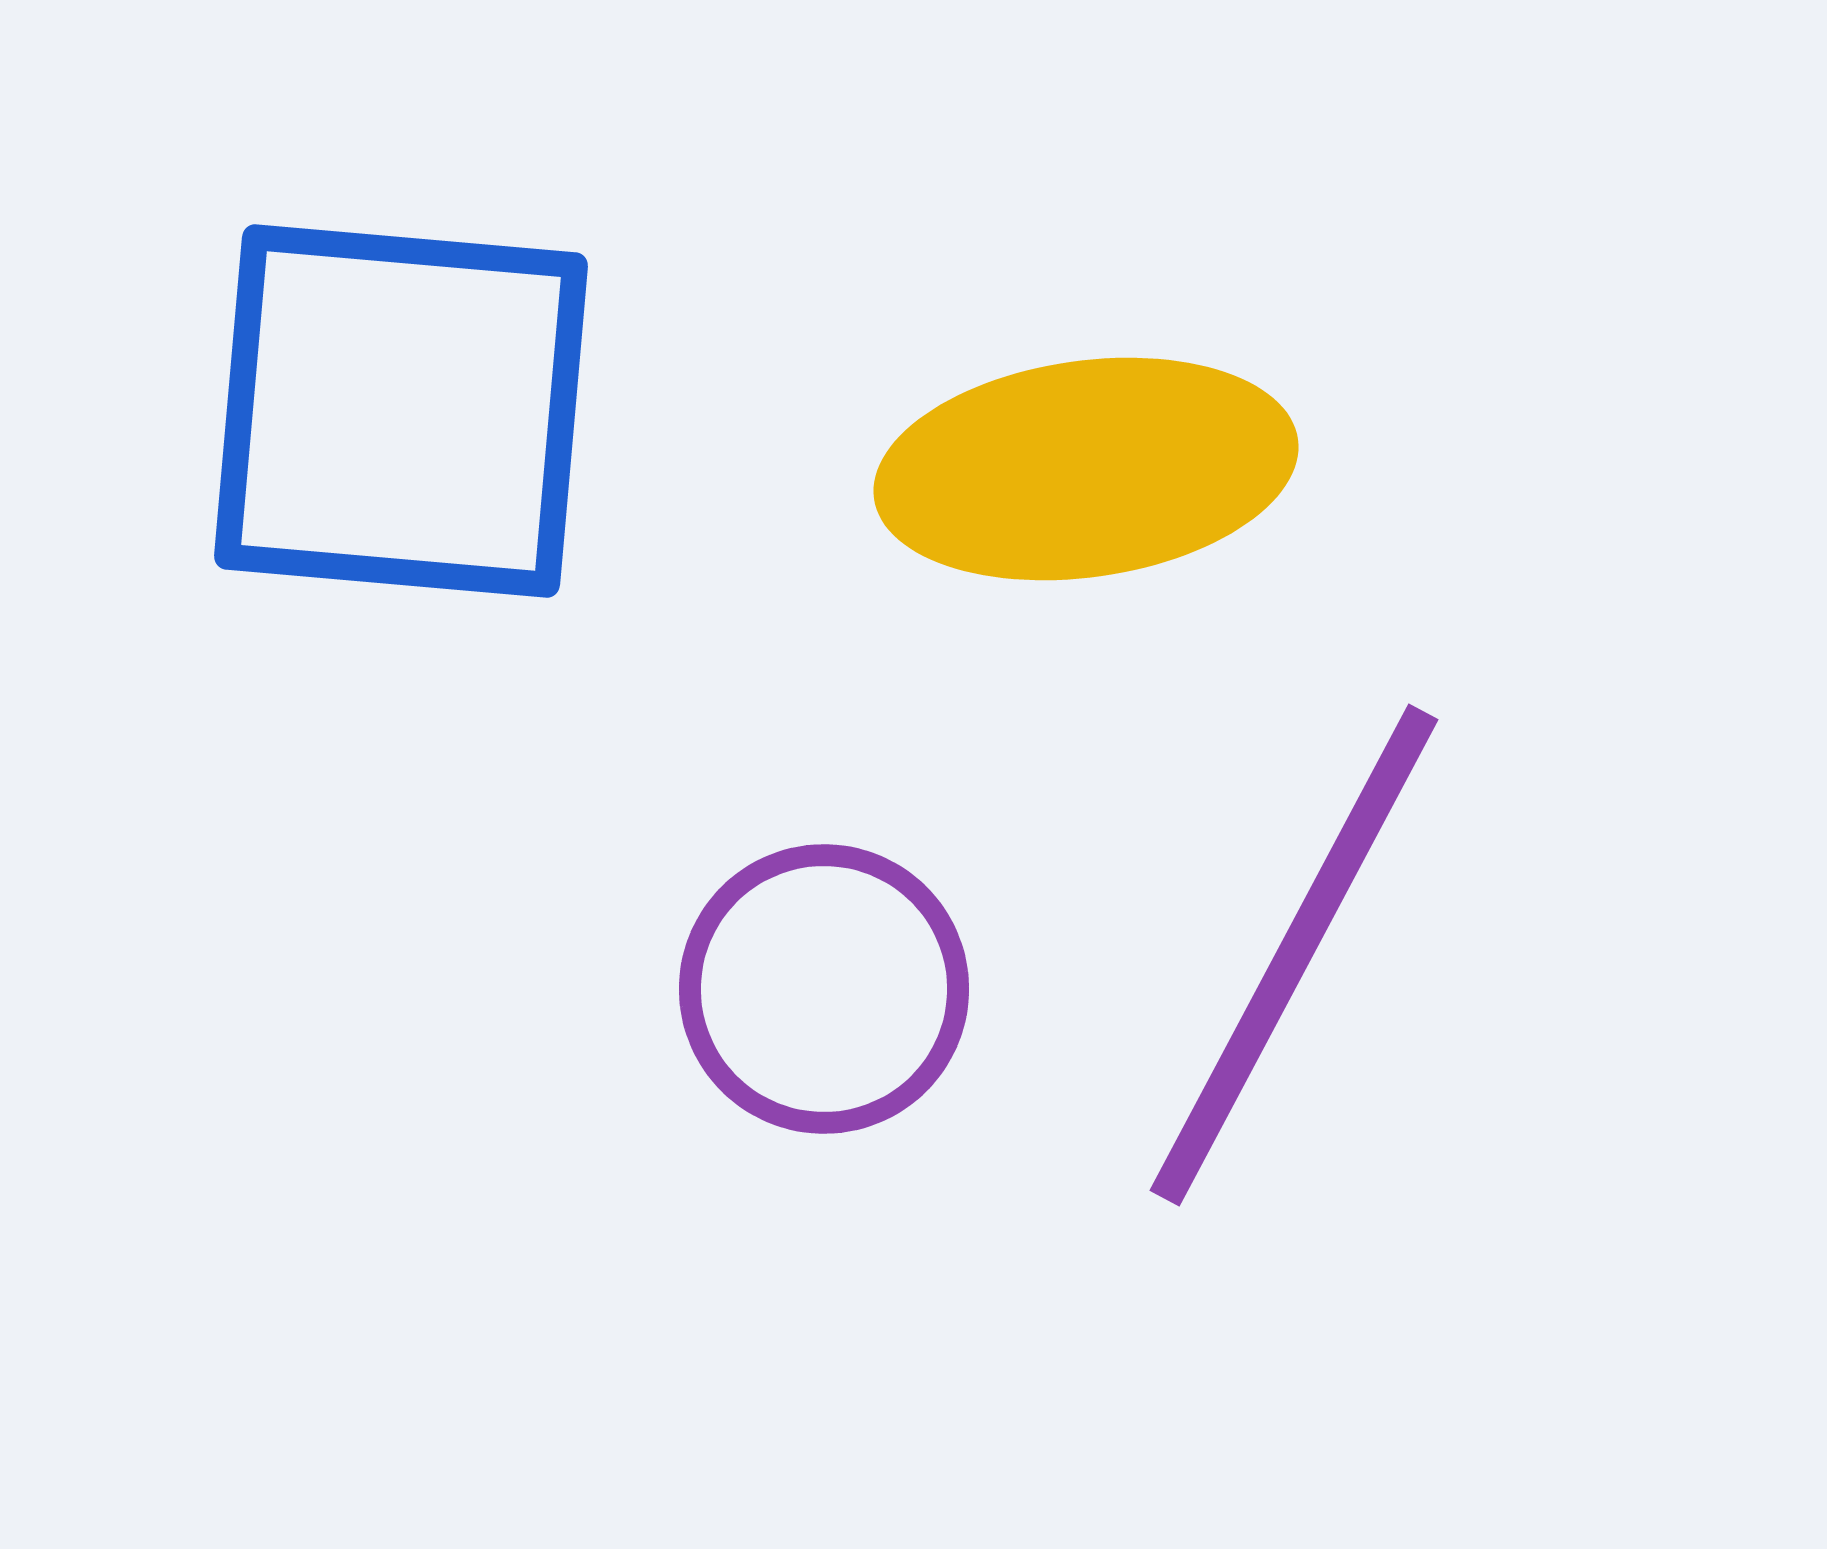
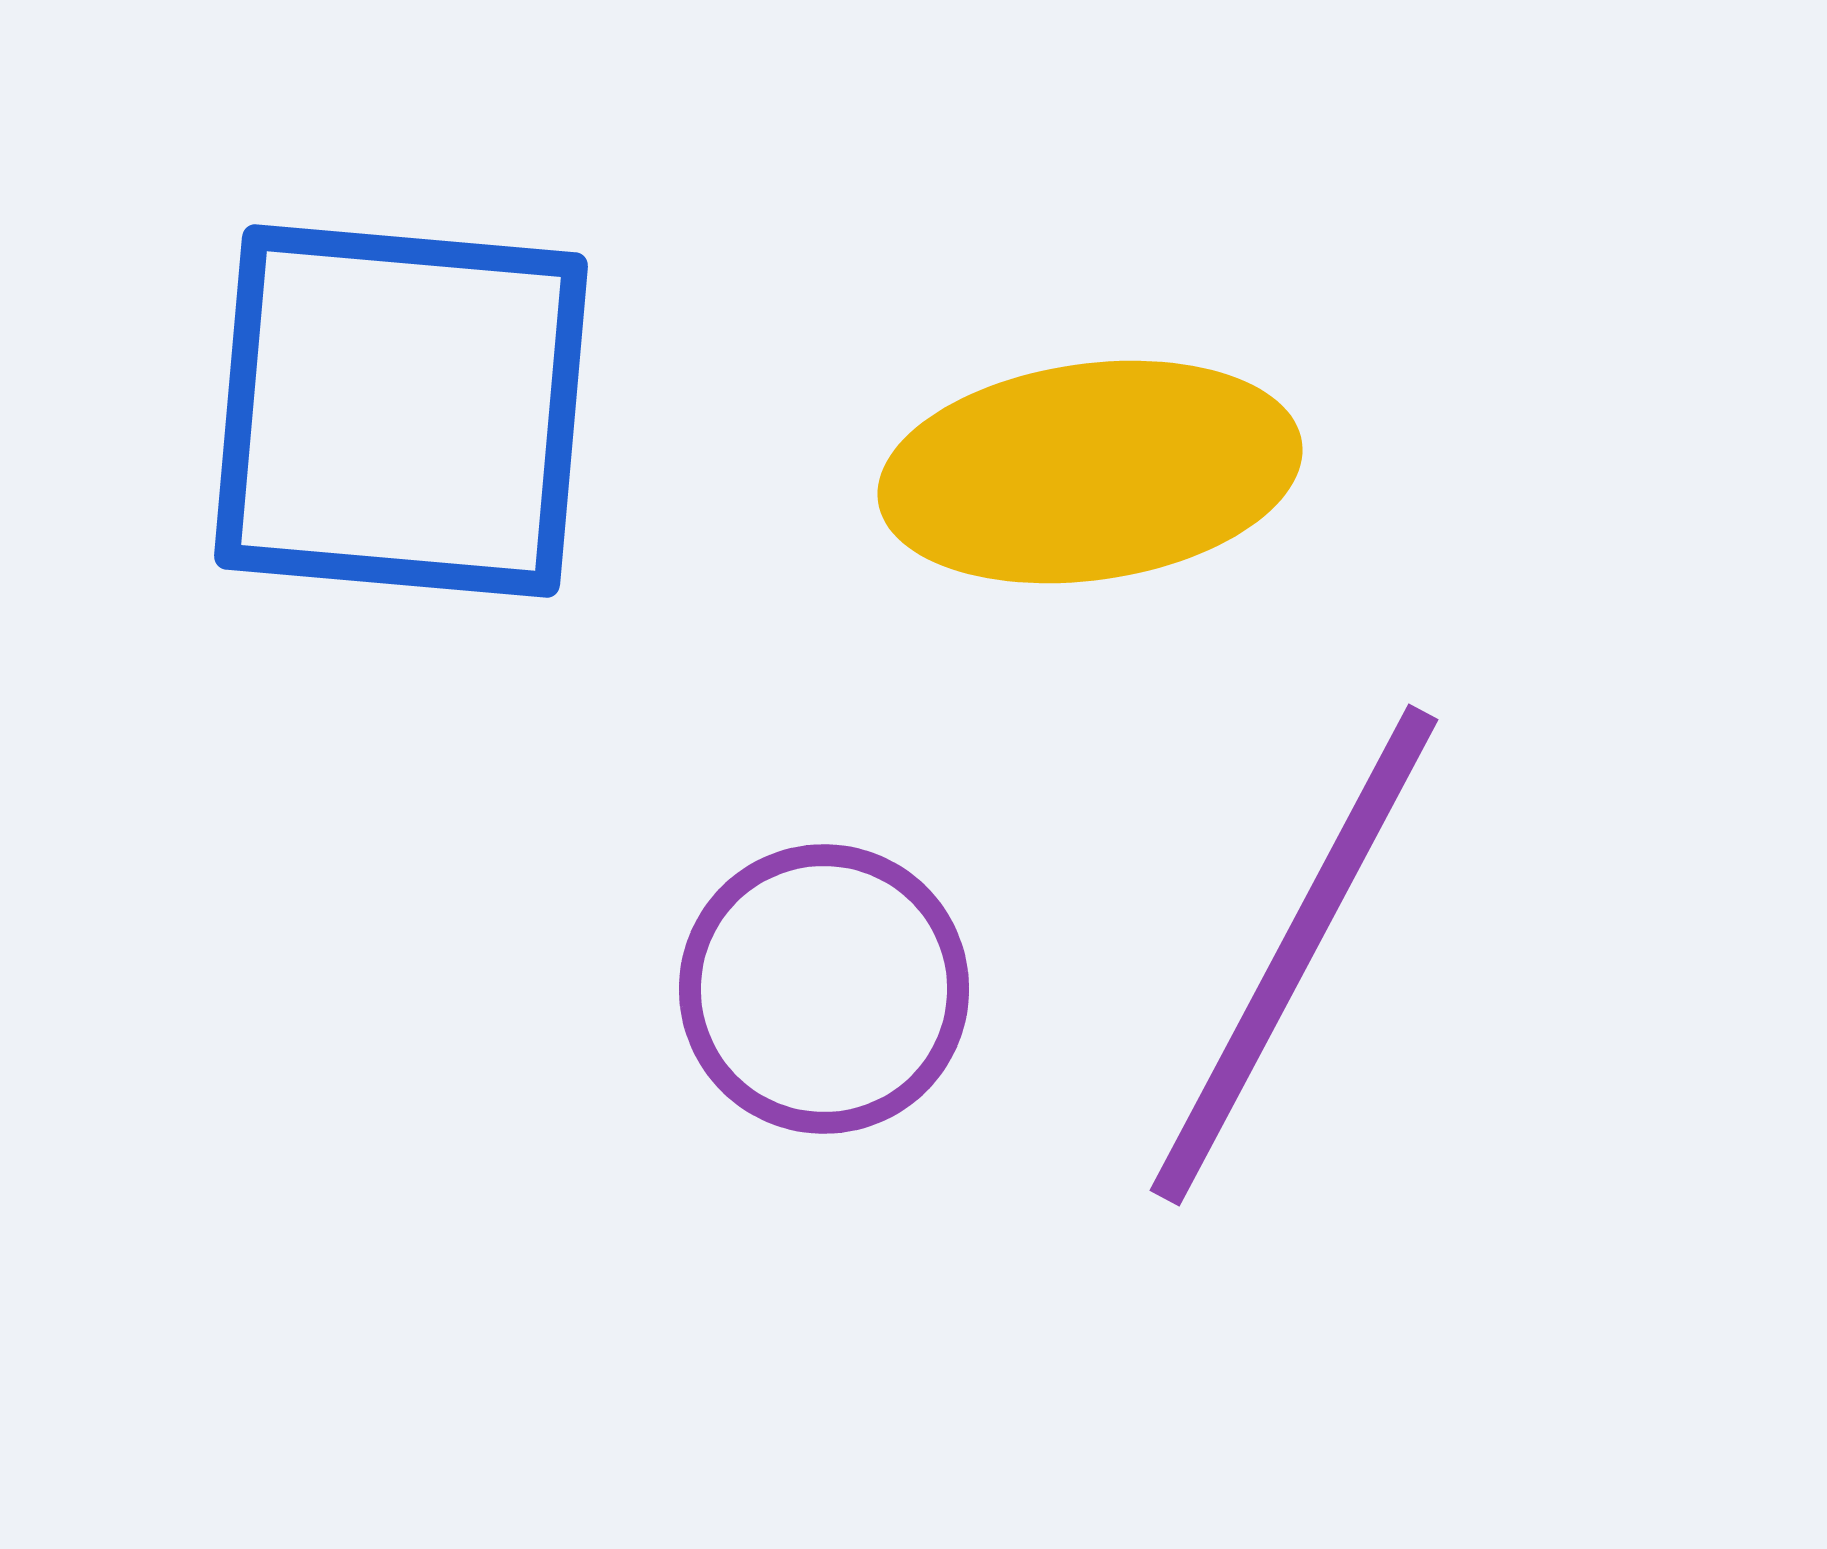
yellow ellipse: moved 4 px right, 3 px down
